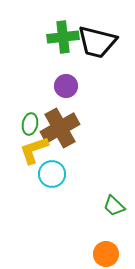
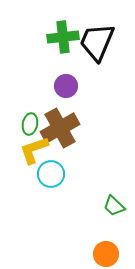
black trapezoid: rotated 99 degrees clockwise
cyan circle: moved 1 px left
